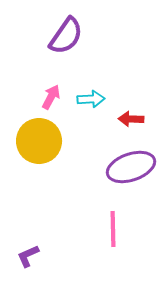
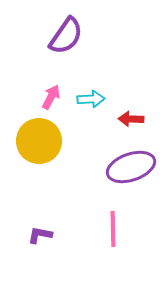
purple L-shape: moved 12 px right, 21 px up; rotated 35 degrees clockwise
